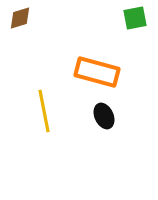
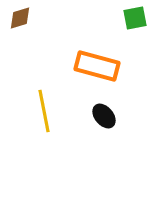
orange rectangle: moved 6 px up
black ellipse: rotated 15 degrees counterclockwise
